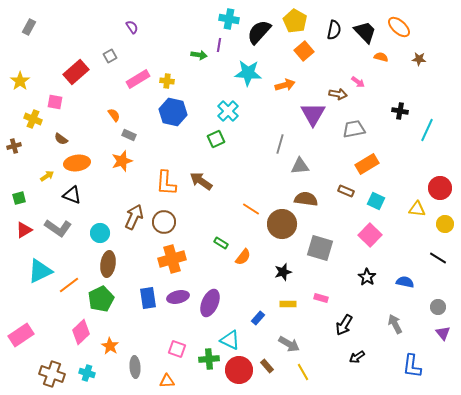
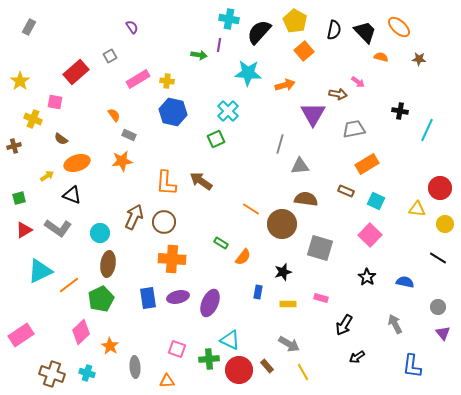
orange star at (122, 161): rotated 10 degrees clockwise
orange ellipse at (77, 163): rotated 10 degrees counterclockwise
orange cross at (172, 259): rotated 20 degrees clockwise
blue rectangle at (258, 318): moved 26 px up; rotated 32 degrees counterclockwise
